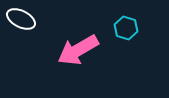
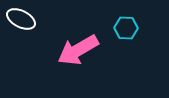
cyan hexagon: rotated 15 degrees counterclockwise
